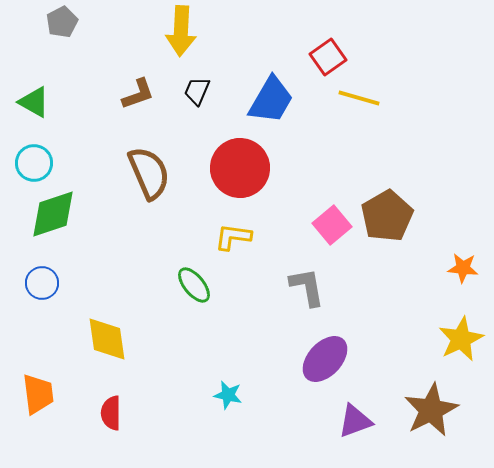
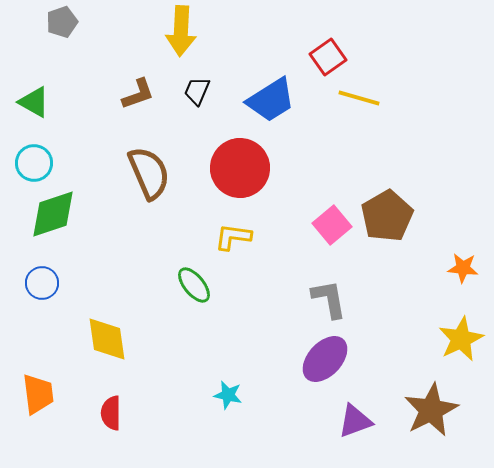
gray pentagon: rotated 8 degrees clockwise
blue trapezoid: rotated 28 degrees clockwise
gray L-shape: moved 22 px right, 12 px down
